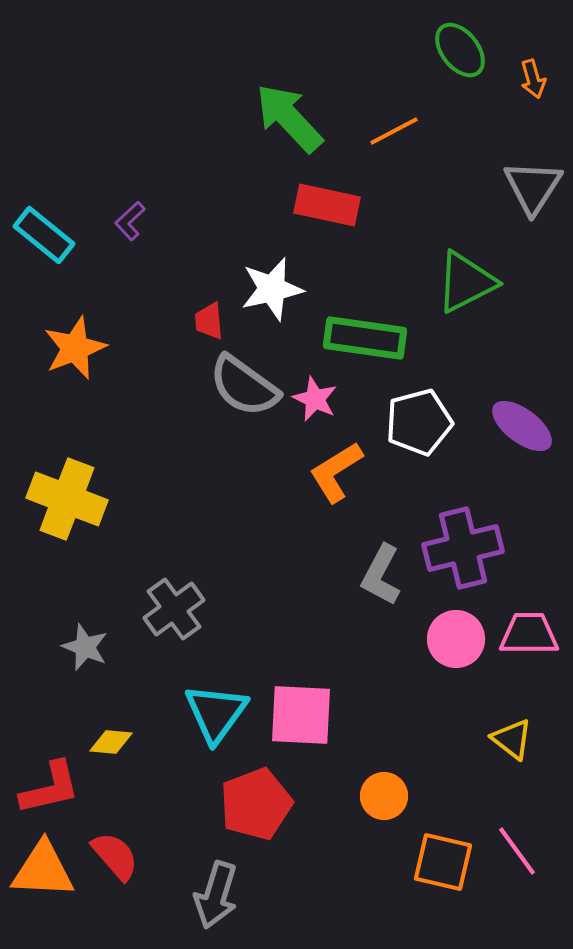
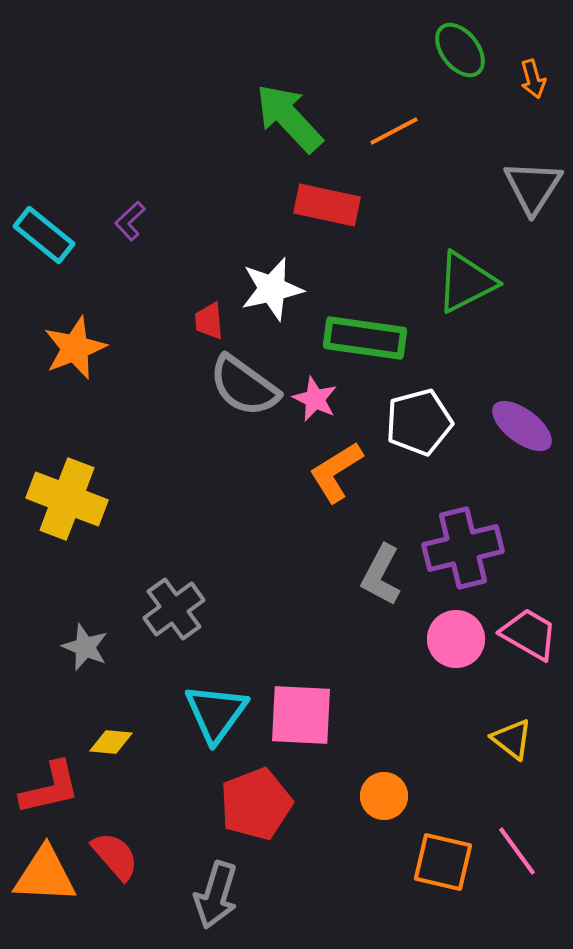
pink trapezoid: rotated 30 degrees clockwise
orange triangle: moved 2 px right, 5 px down
